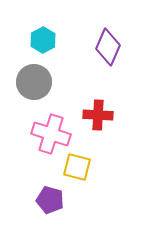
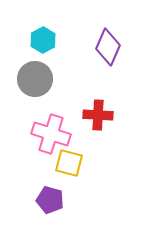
gray circle: moved 1 px right, 3 px up
yellow square: moved 8 px left, 4 px up
